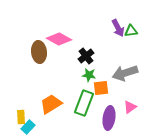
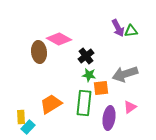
gray arrow: moved 1 px down
green rectangle: rotated 15 degrees counterclockwise
